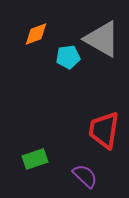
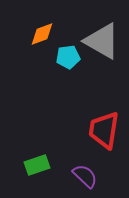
orange diamond: moved 6 px right
gray triangle: moved 2 px down
green rectangle: moved 2 px right, 6 px down
